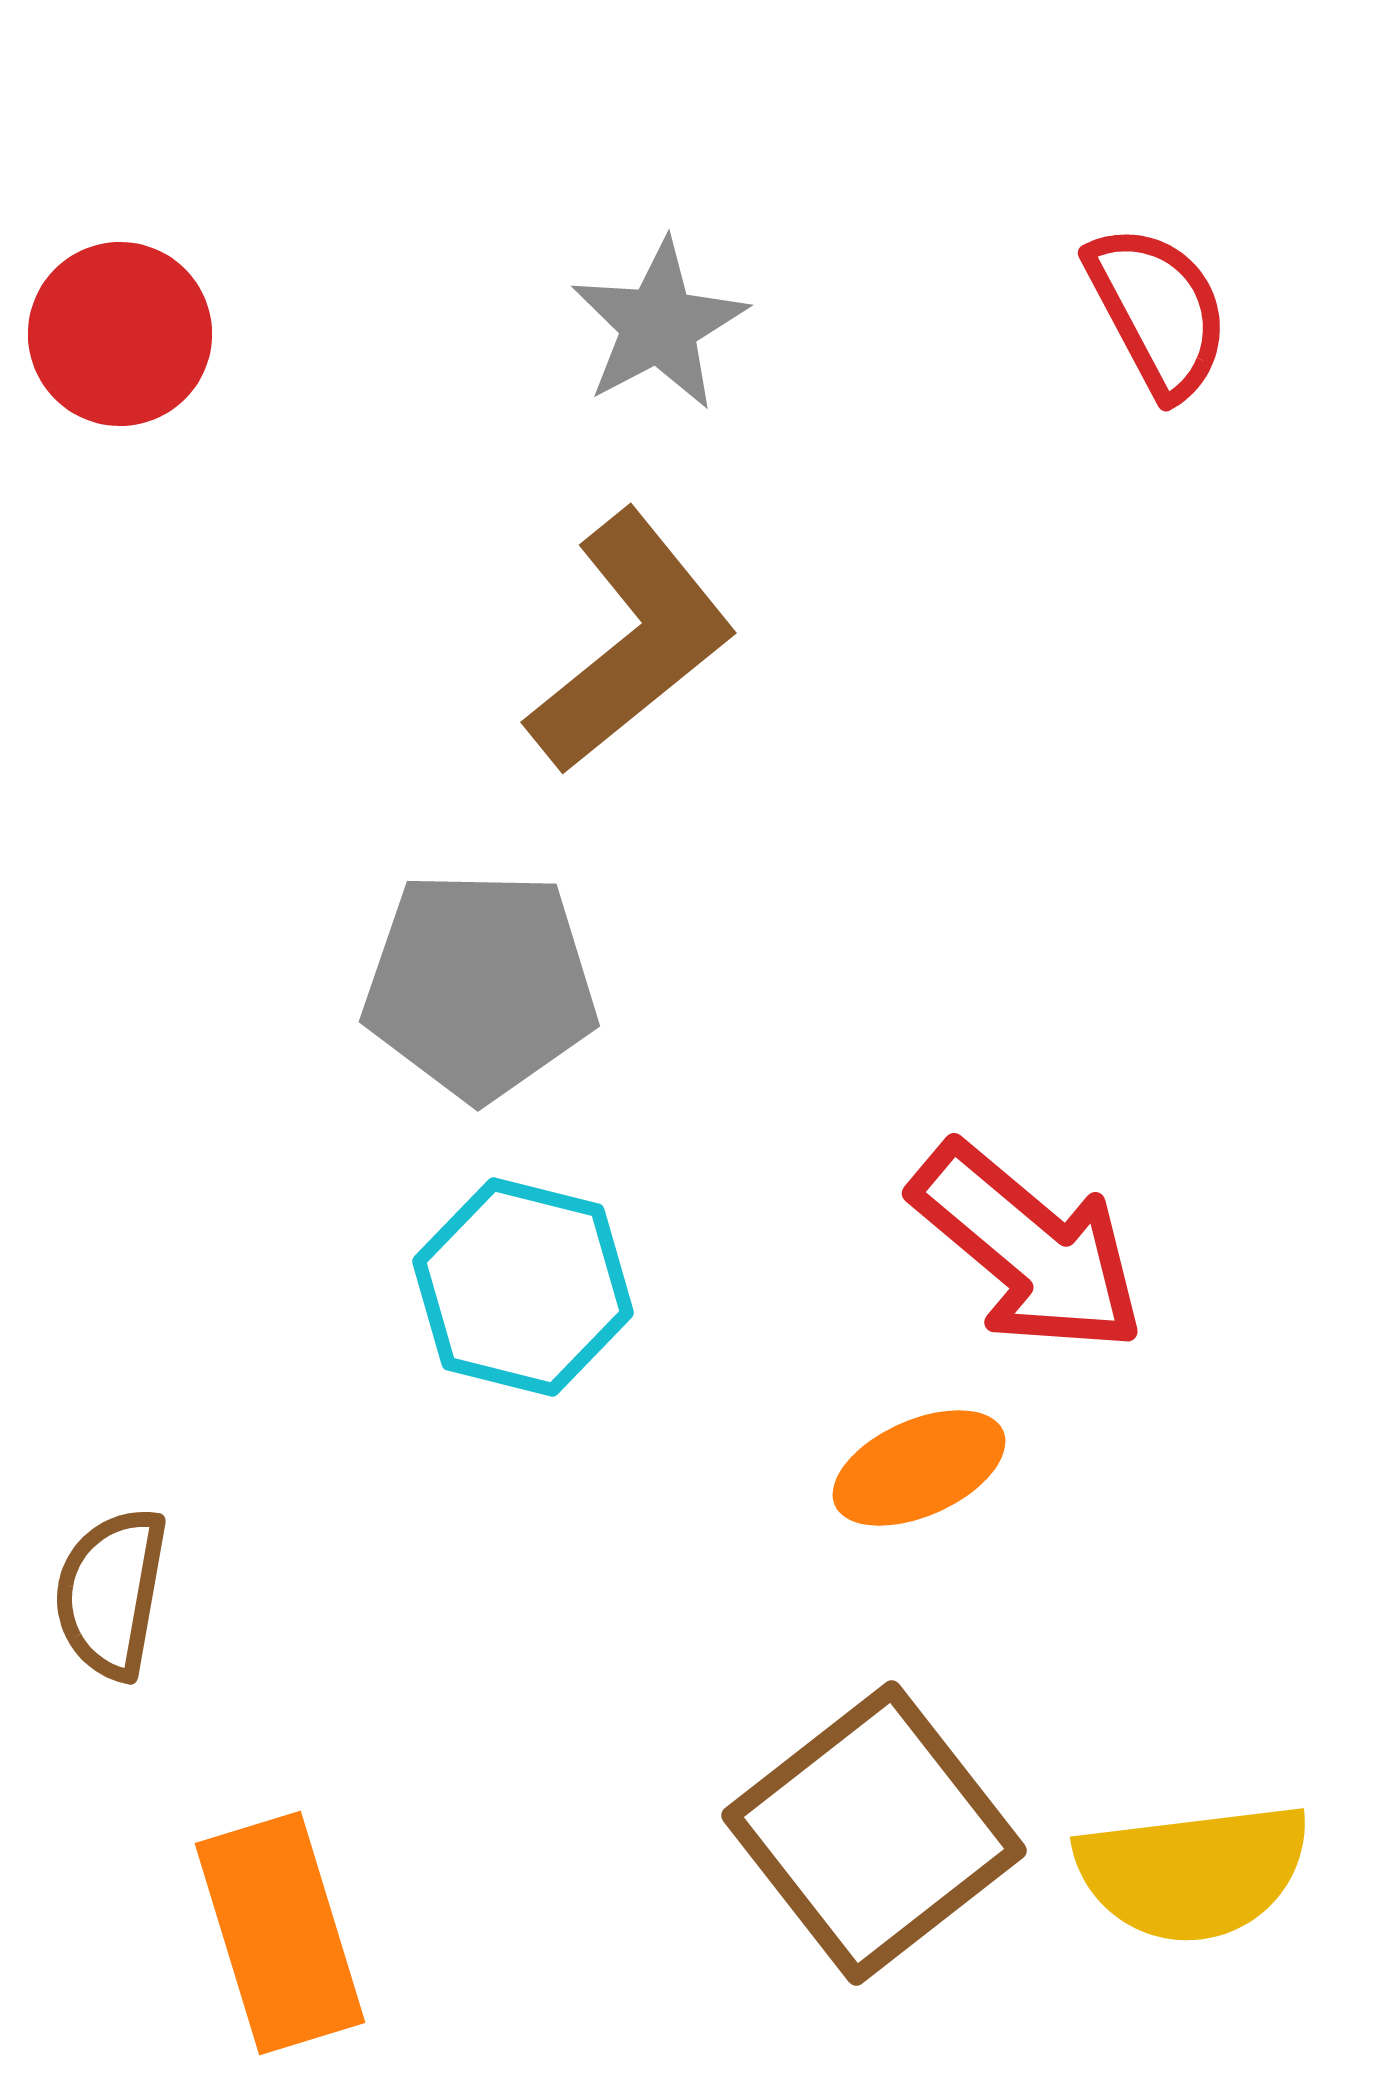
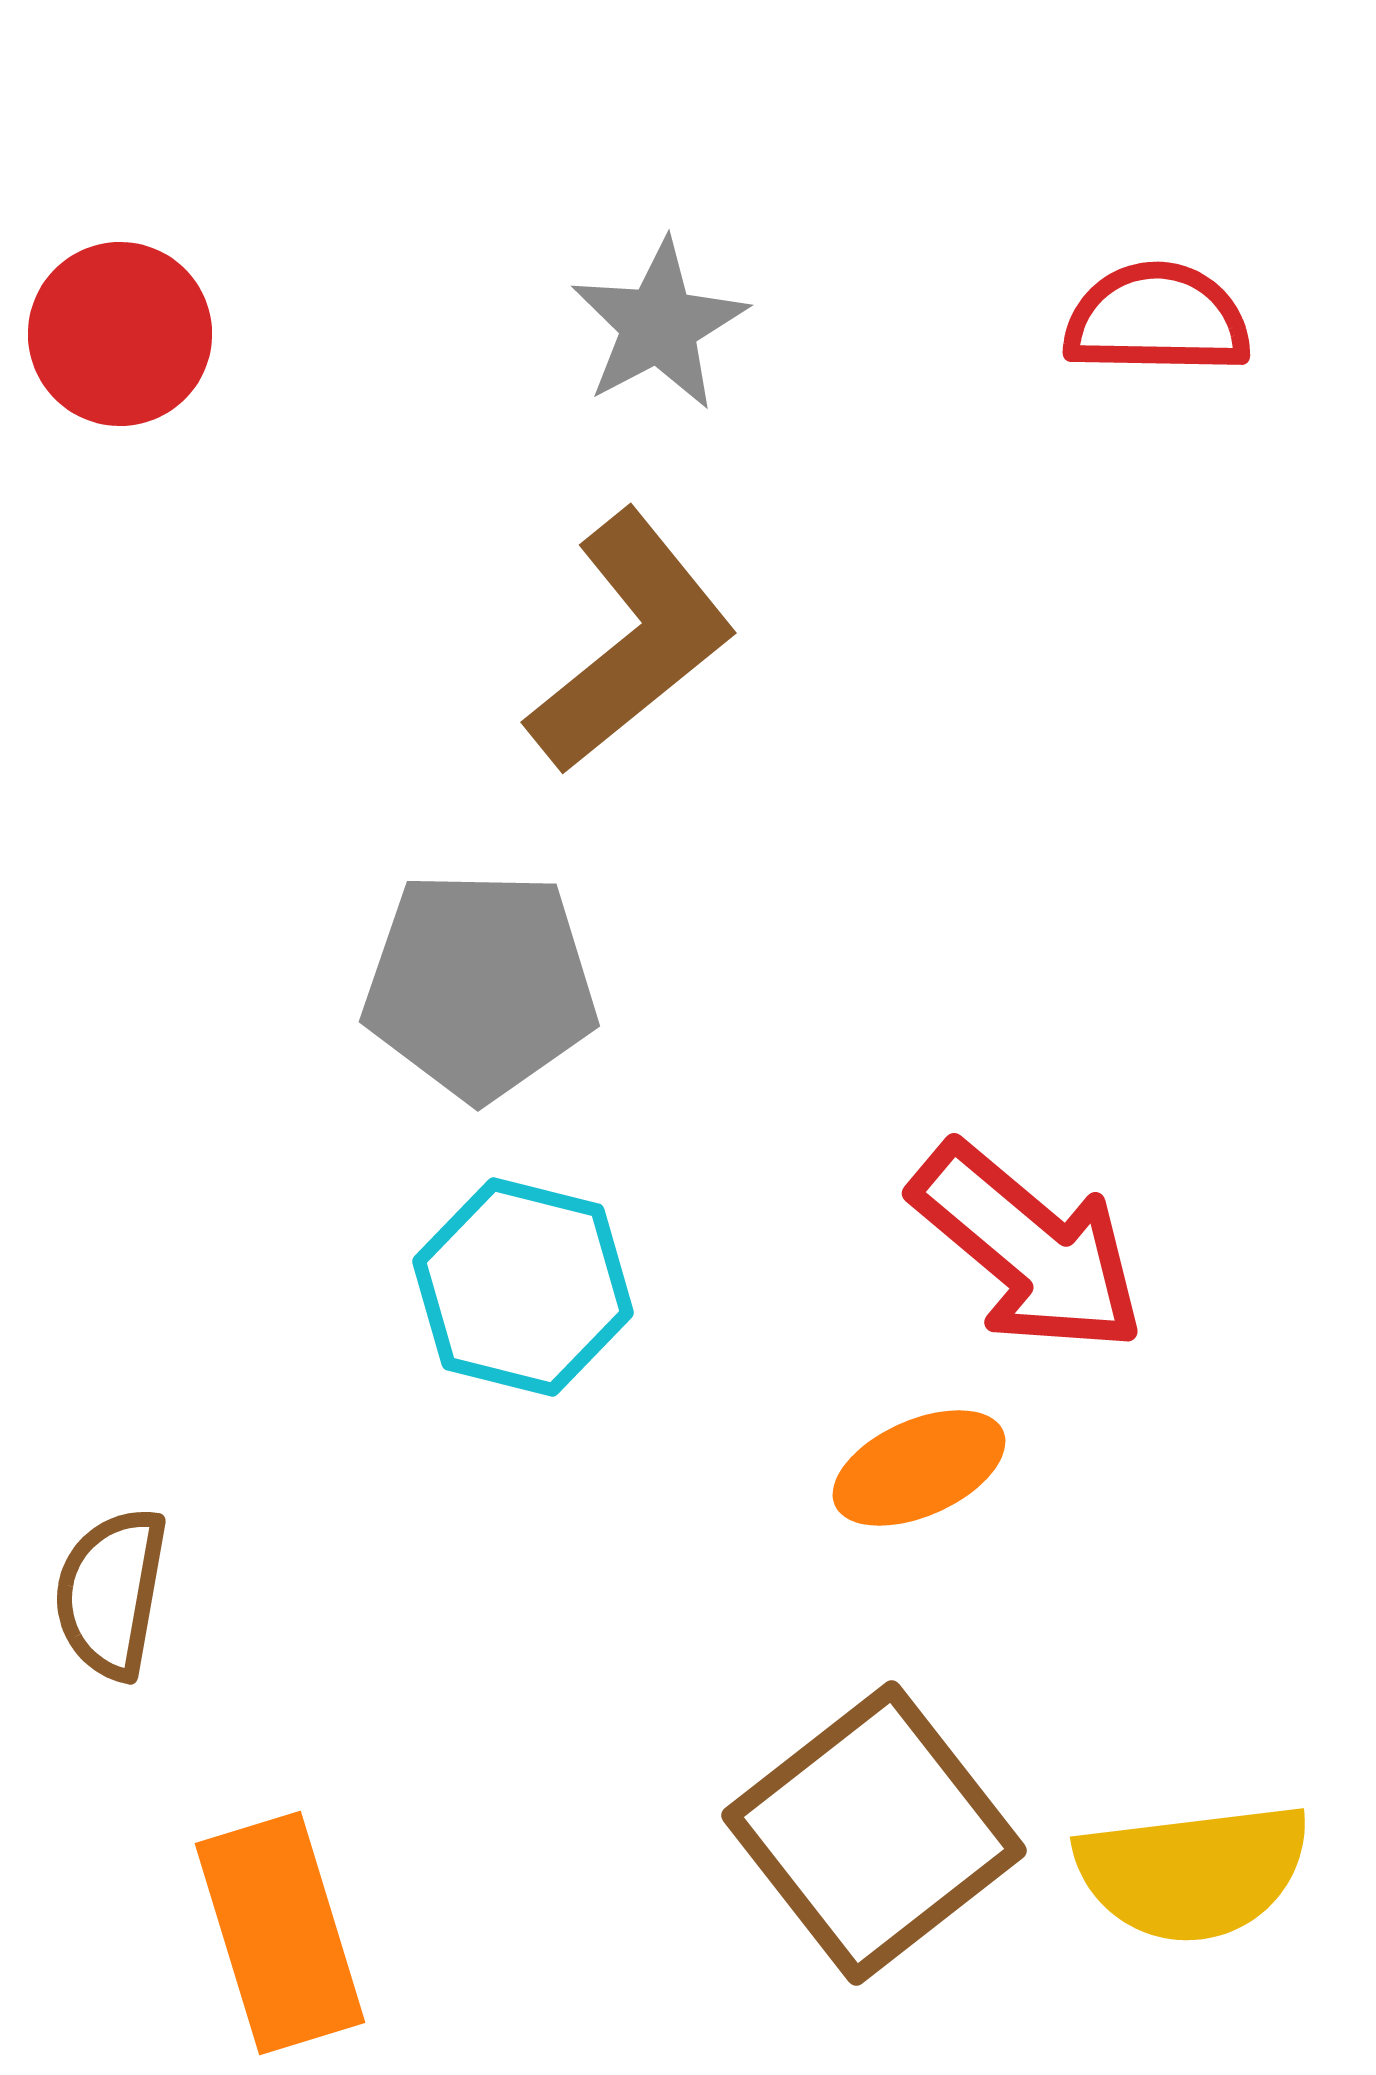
red semicircle: moved 1 px left, 8 px down; rotated 61 degrees counterclockwise
